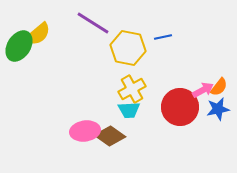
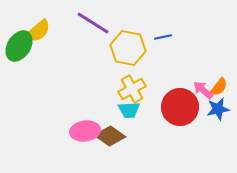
yellow semicircle: moved 3 px up
pink arrow: rotated 110 degrees counterclockwise
